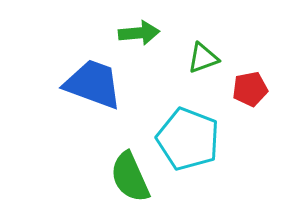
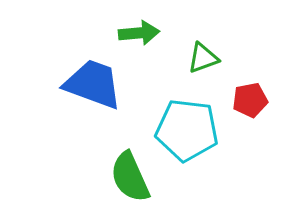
red pentagon: moved 11 px down
cyan pentagon: moved 1 px left, 9 px up; rotated 14 degrees counterclockwise
